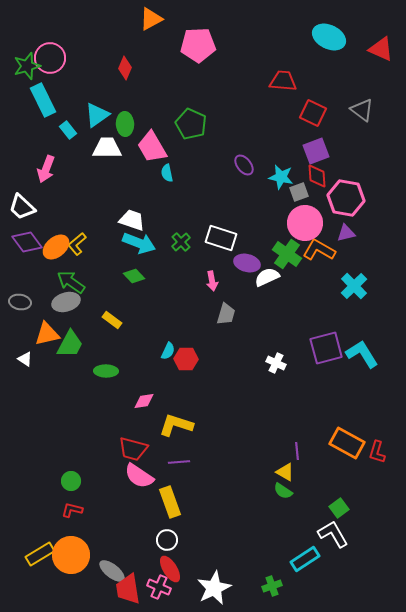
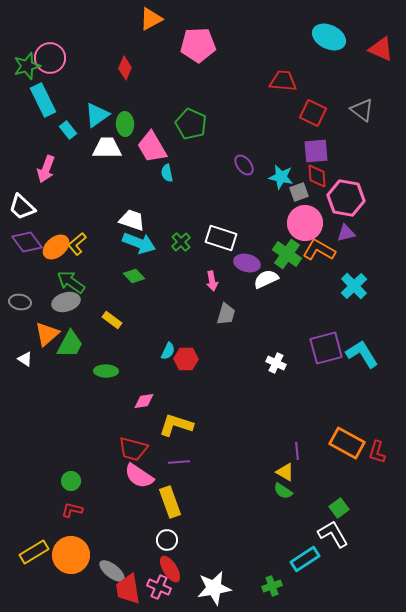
purple square at (316, 151): rotated 16 degrees clockwise
white semicircle at (267, 277): moved 1 px left, 2 px down
orange triangle at (47, 334): rotated 28 degrees counterclockwise
yellow rectangle at (40, 554): moved 6 px left, 2 px up
white star at (214, 588): rotated 16 degrees clockwise
